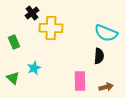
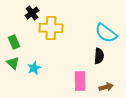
cyan semicircle: rotated 15 degrees clockwise
green triangle: moved 15 px up
